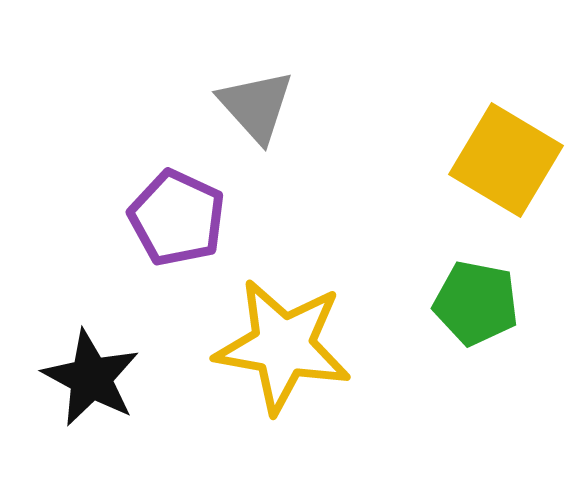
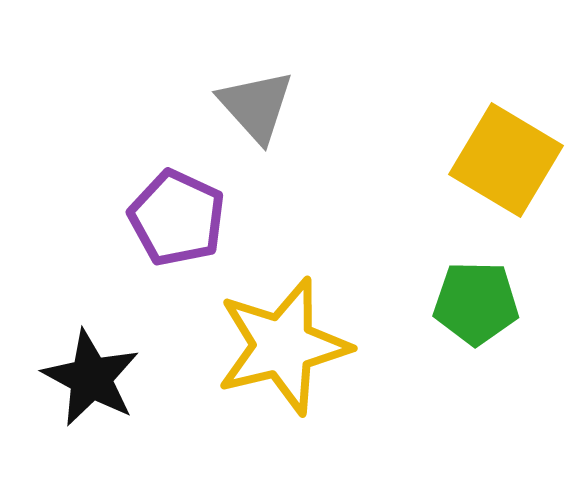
green pentagon: rotated 10 degrees counterclockwise
yellow star: rotated 24 degrees counterclockwise
